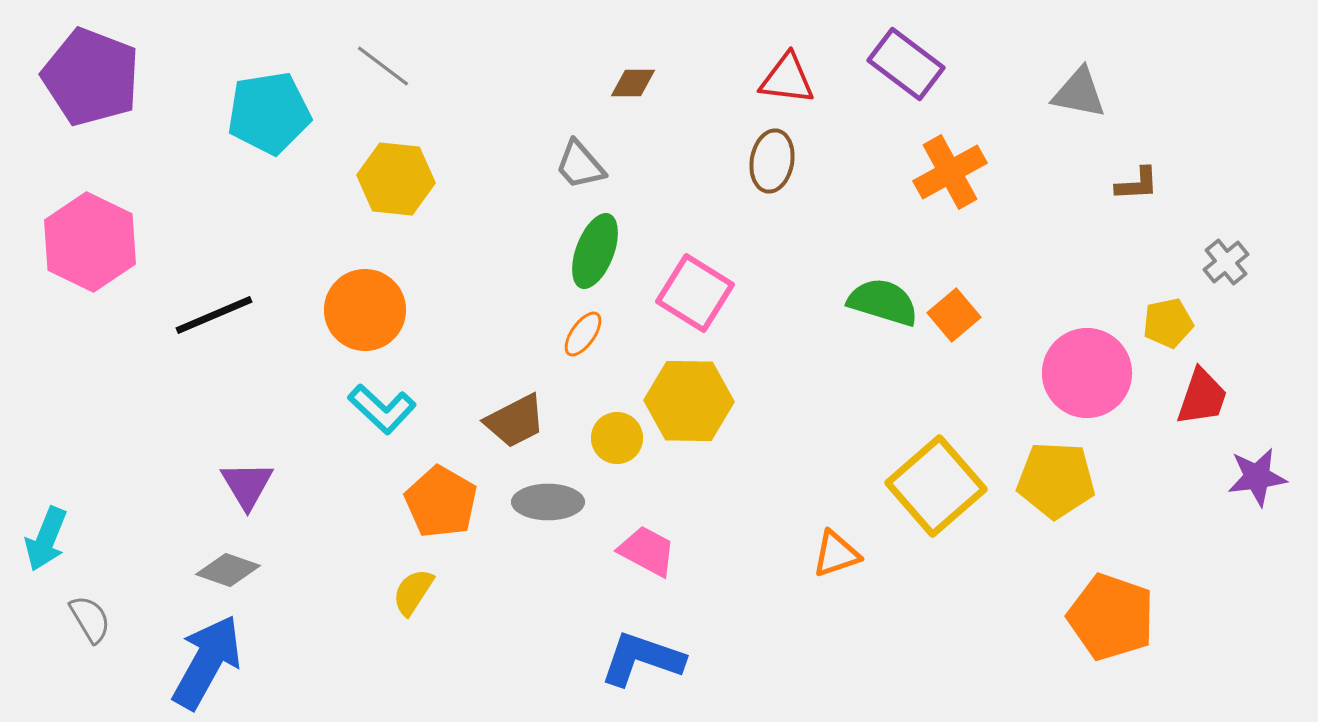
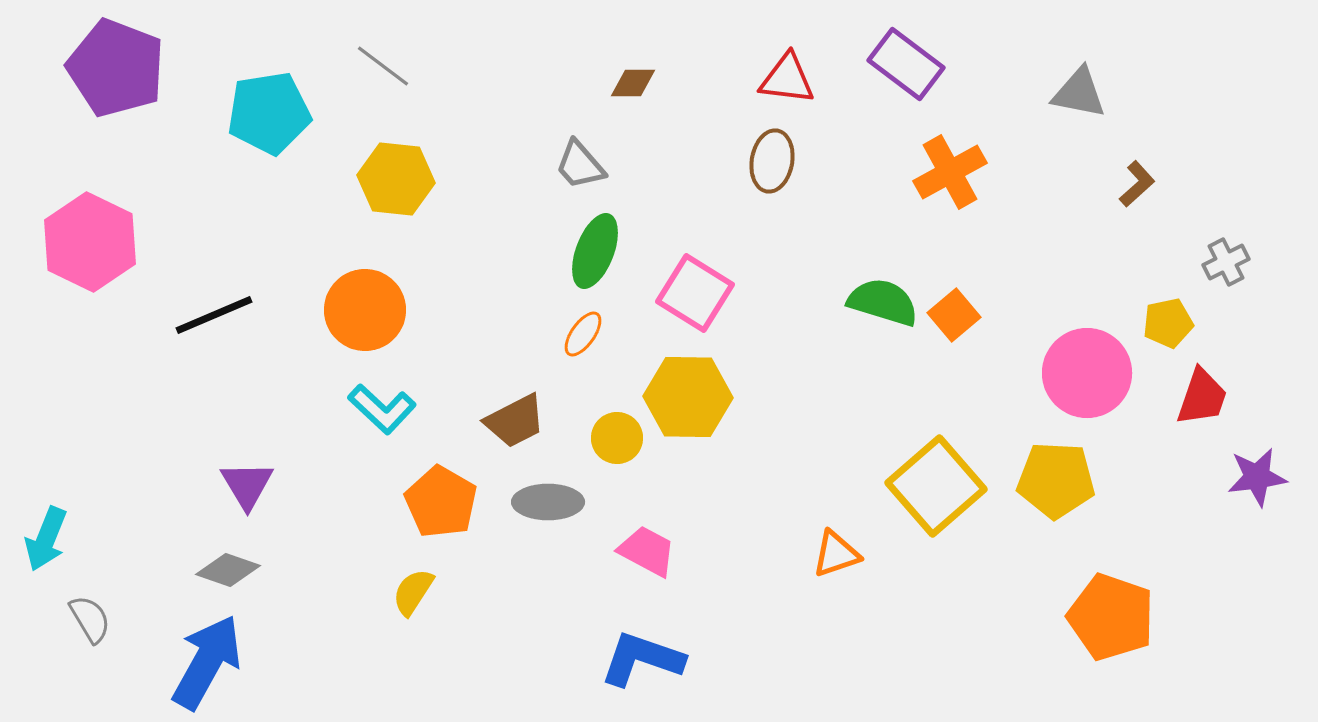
purple pentagon at (91, 77): moved 25 px right, 9 px up
brown L-shape at (1137, 184): rotated 39 degrees counterclockwise
gray cross at (1226, 262): rotated 12 degrees clockwise
yellow hexagon at (689, 401): moved 1 px left, 4 px up
